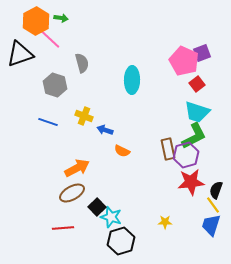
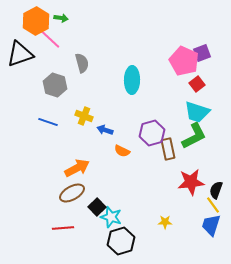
purple hexagon: moved 34 px left, 22 px up
